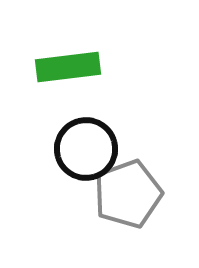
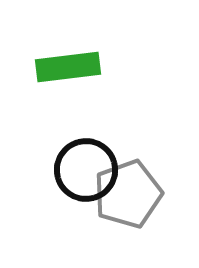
black circle: moved 21 px down
